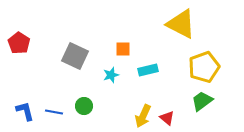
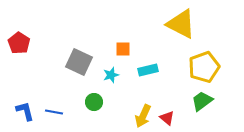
gray square: moved 4 px right, 6 px down
green circle: moved 10 px right, 4 px up
